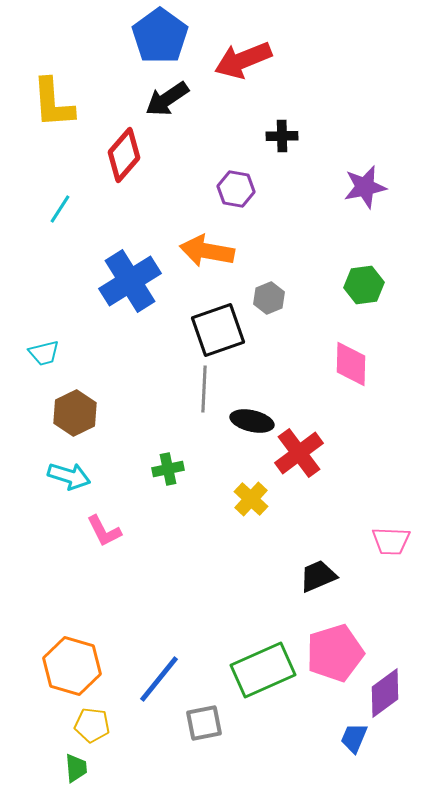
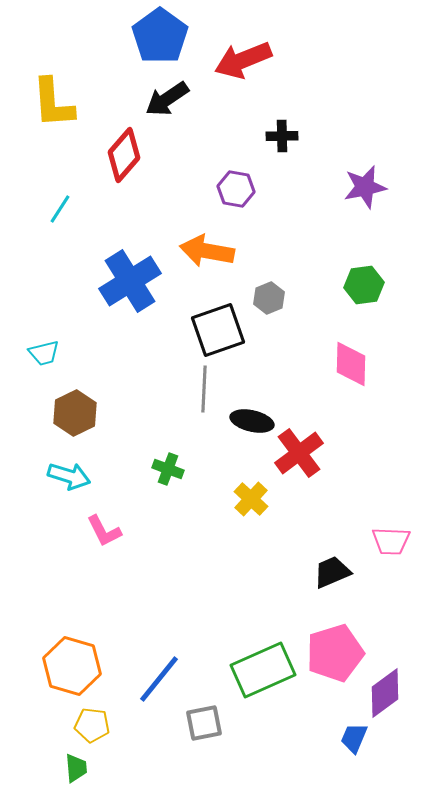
green cross: rotated 32 degrees clockwise
black trapezoid: moved 14 px right, 4 px up
